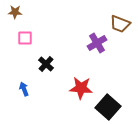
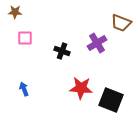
brown trapezoid: moved 1 px right, 1 px up
black cross: moved 16 px right, 13 px up; rotated 21 degrees counterclockwise
black square: moved 3 px right, 7 px up; rotated 20 degrees counterclockwise
